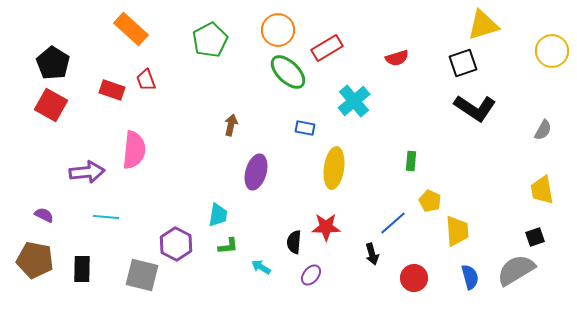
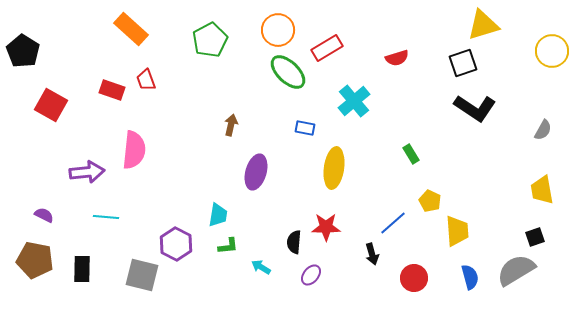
black pentagon at (53, 63): moved 30 px left, 12 px up
green rectangle at (411, 161): moved 7 px up; rotated 36 degrees counterclockwise
